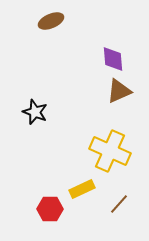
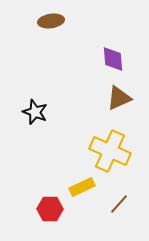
brown ellipse: rotated 15 degrees clockwise
brown triangle: moved 7 px down
yellow rectangle: moved 2 px up
